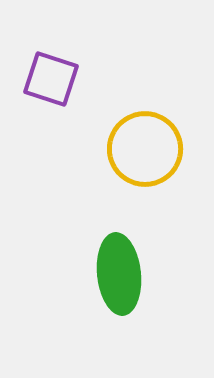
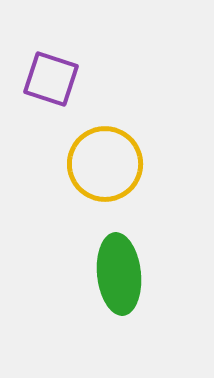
yellow circle: moved 40 px left, 15 px down
